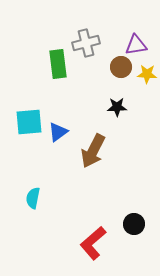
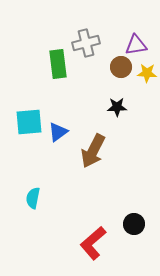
yellow star: moved 1 px up
